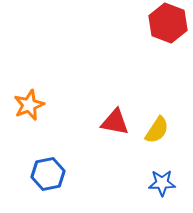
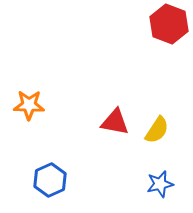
red hexagon: moved 1 px right, 1 px down
orange star: rotated 24 degrees clockwise
blue hexagon: moved 2 px right, 6 px down; rotated 12 degrees counterclockwise
blue star: moved 2 px left, 1 px down; rotated 12 degrees counterclockwise
